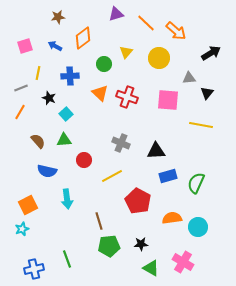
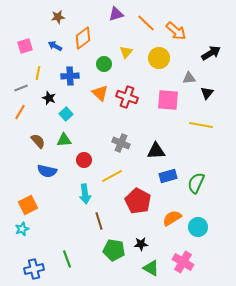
cyan arrow at (67, 199): moved 18 px right, 5 px up
orange semicircle at (172, 218): rotated 24 degrees counterclockwise
green pentagon at (109, 246): moved 5 px right, 4 px down; rotated 15 degrees clockwise
